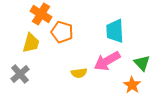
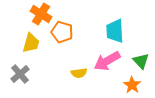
green triangle: moved 1 px left, 2 px up
